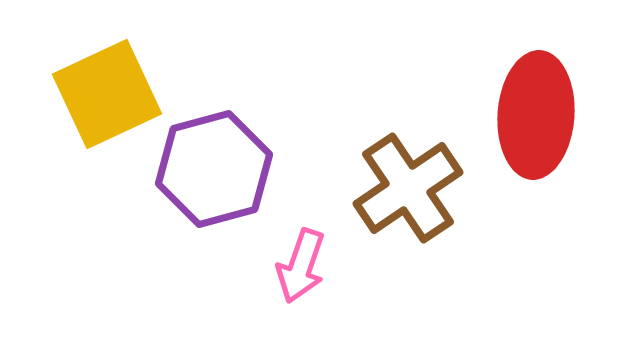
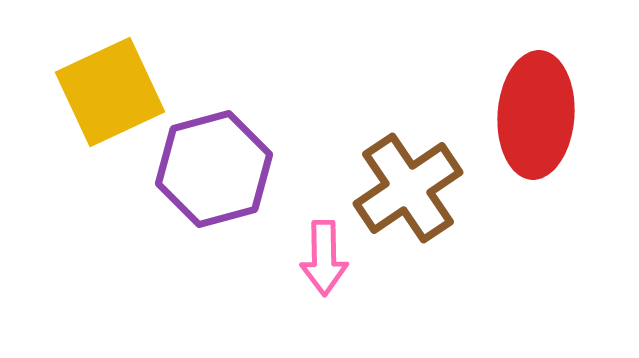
yellow square: moved 3 px right, 2 px up
pink arrow: moved 23 px right, 8 px up; rotated 20 degrees counterclockwise
